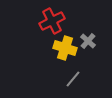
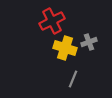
gray cross: moved 1 px right, 1 px down; rotated 28 degrees clockwise
gray line: rotated 18 degrees counterclockwise
